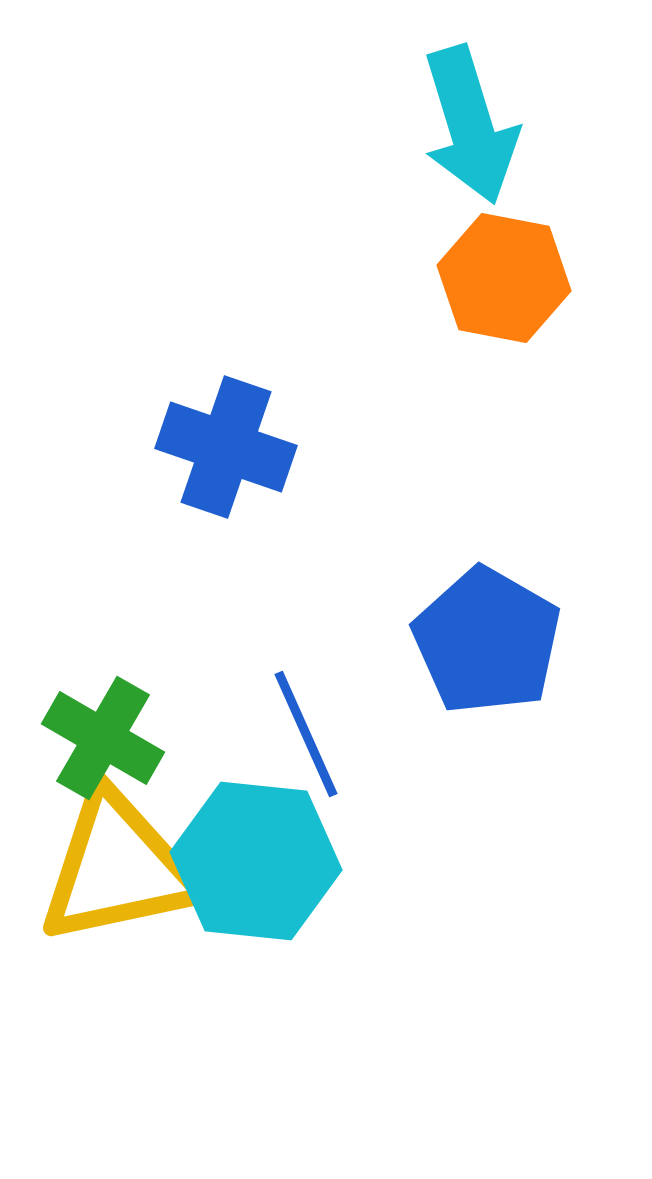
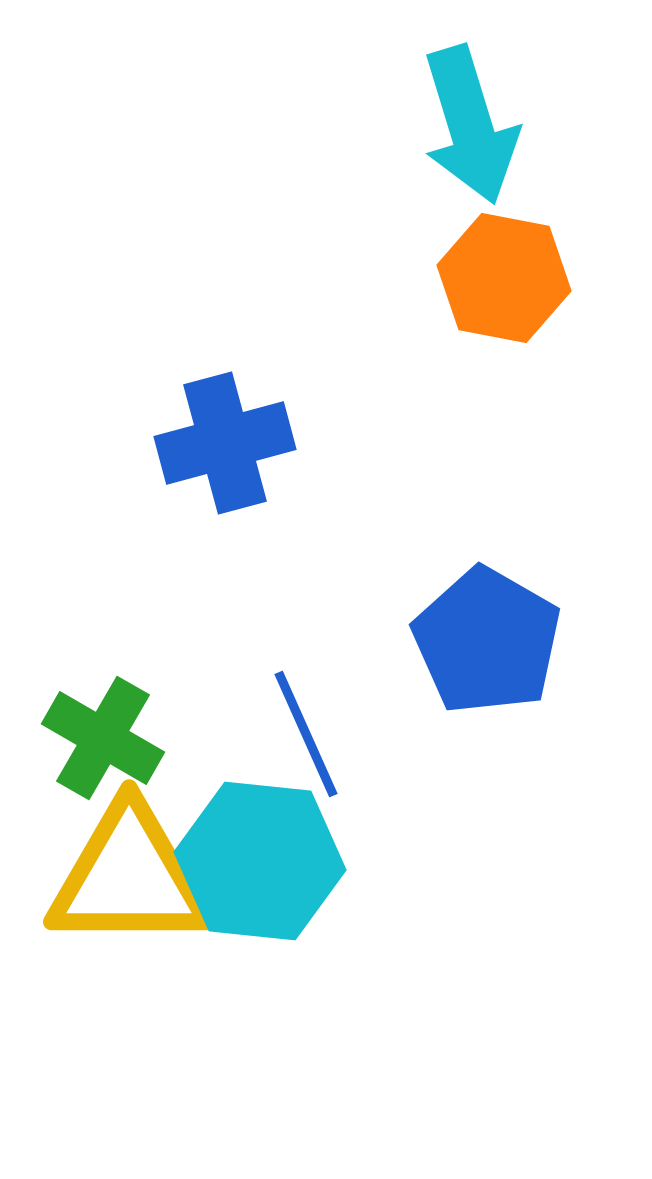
blue cross: moved 1 px left, 4 px up; rotated 34 degrees counterclockwise
cyan hexagon: moved 4 px right
yellow triangle: moved 11 px right, 9 px down; rotated 12 degrees clockwise
